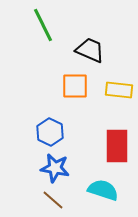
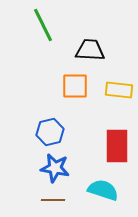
black trapezoid: rotated 20 degrees counterclockwise
blue hexagon: rotated 20 degrees clockwise
brown line: rotated 40 degrees counterclockwise
